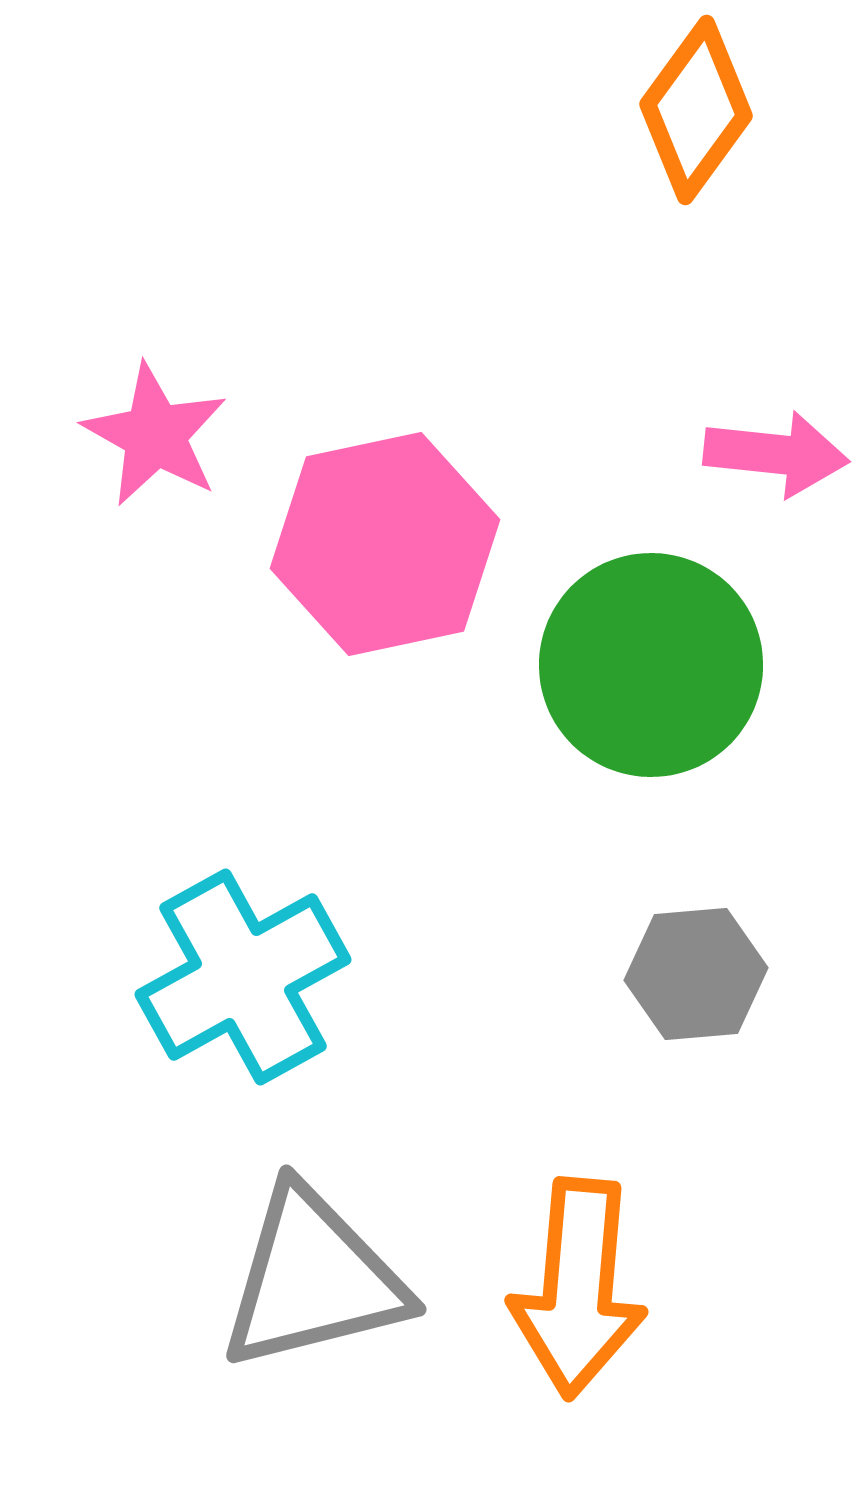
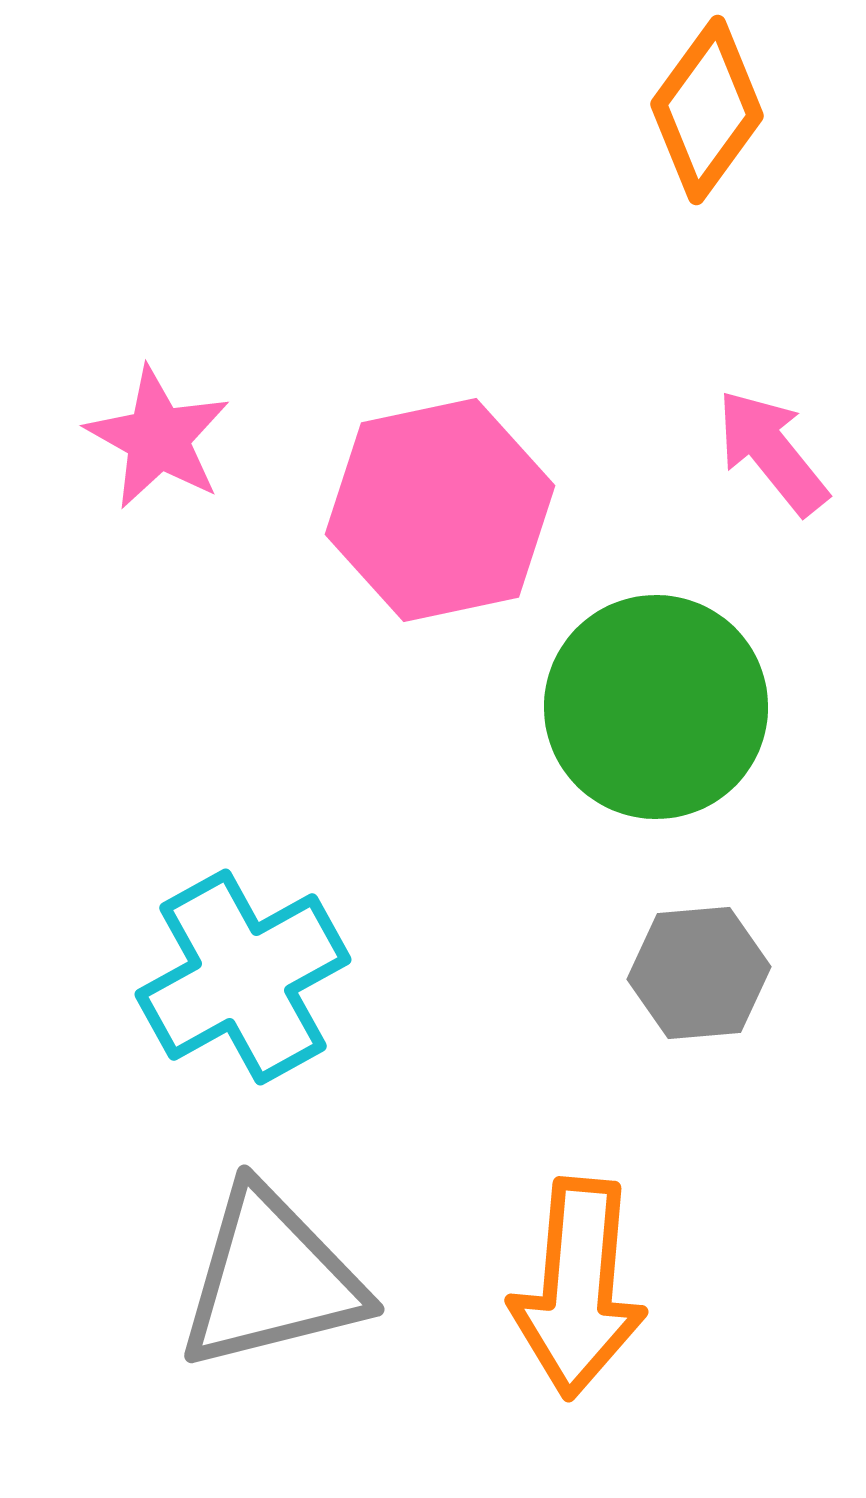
orange diamond: moved 11 px right
pink star: moved 3 px right, 3 px down
pink arrow: moved 4 px left, 2 px up; rotated 135 degrees counterclockwise
pink hexagon: moved 55 px right, 34 px up
green circle: moved 5 px right, 42 px down
gray hexagon: moved 3 px right, 1 px up
gray triangle: moved 42 px left
